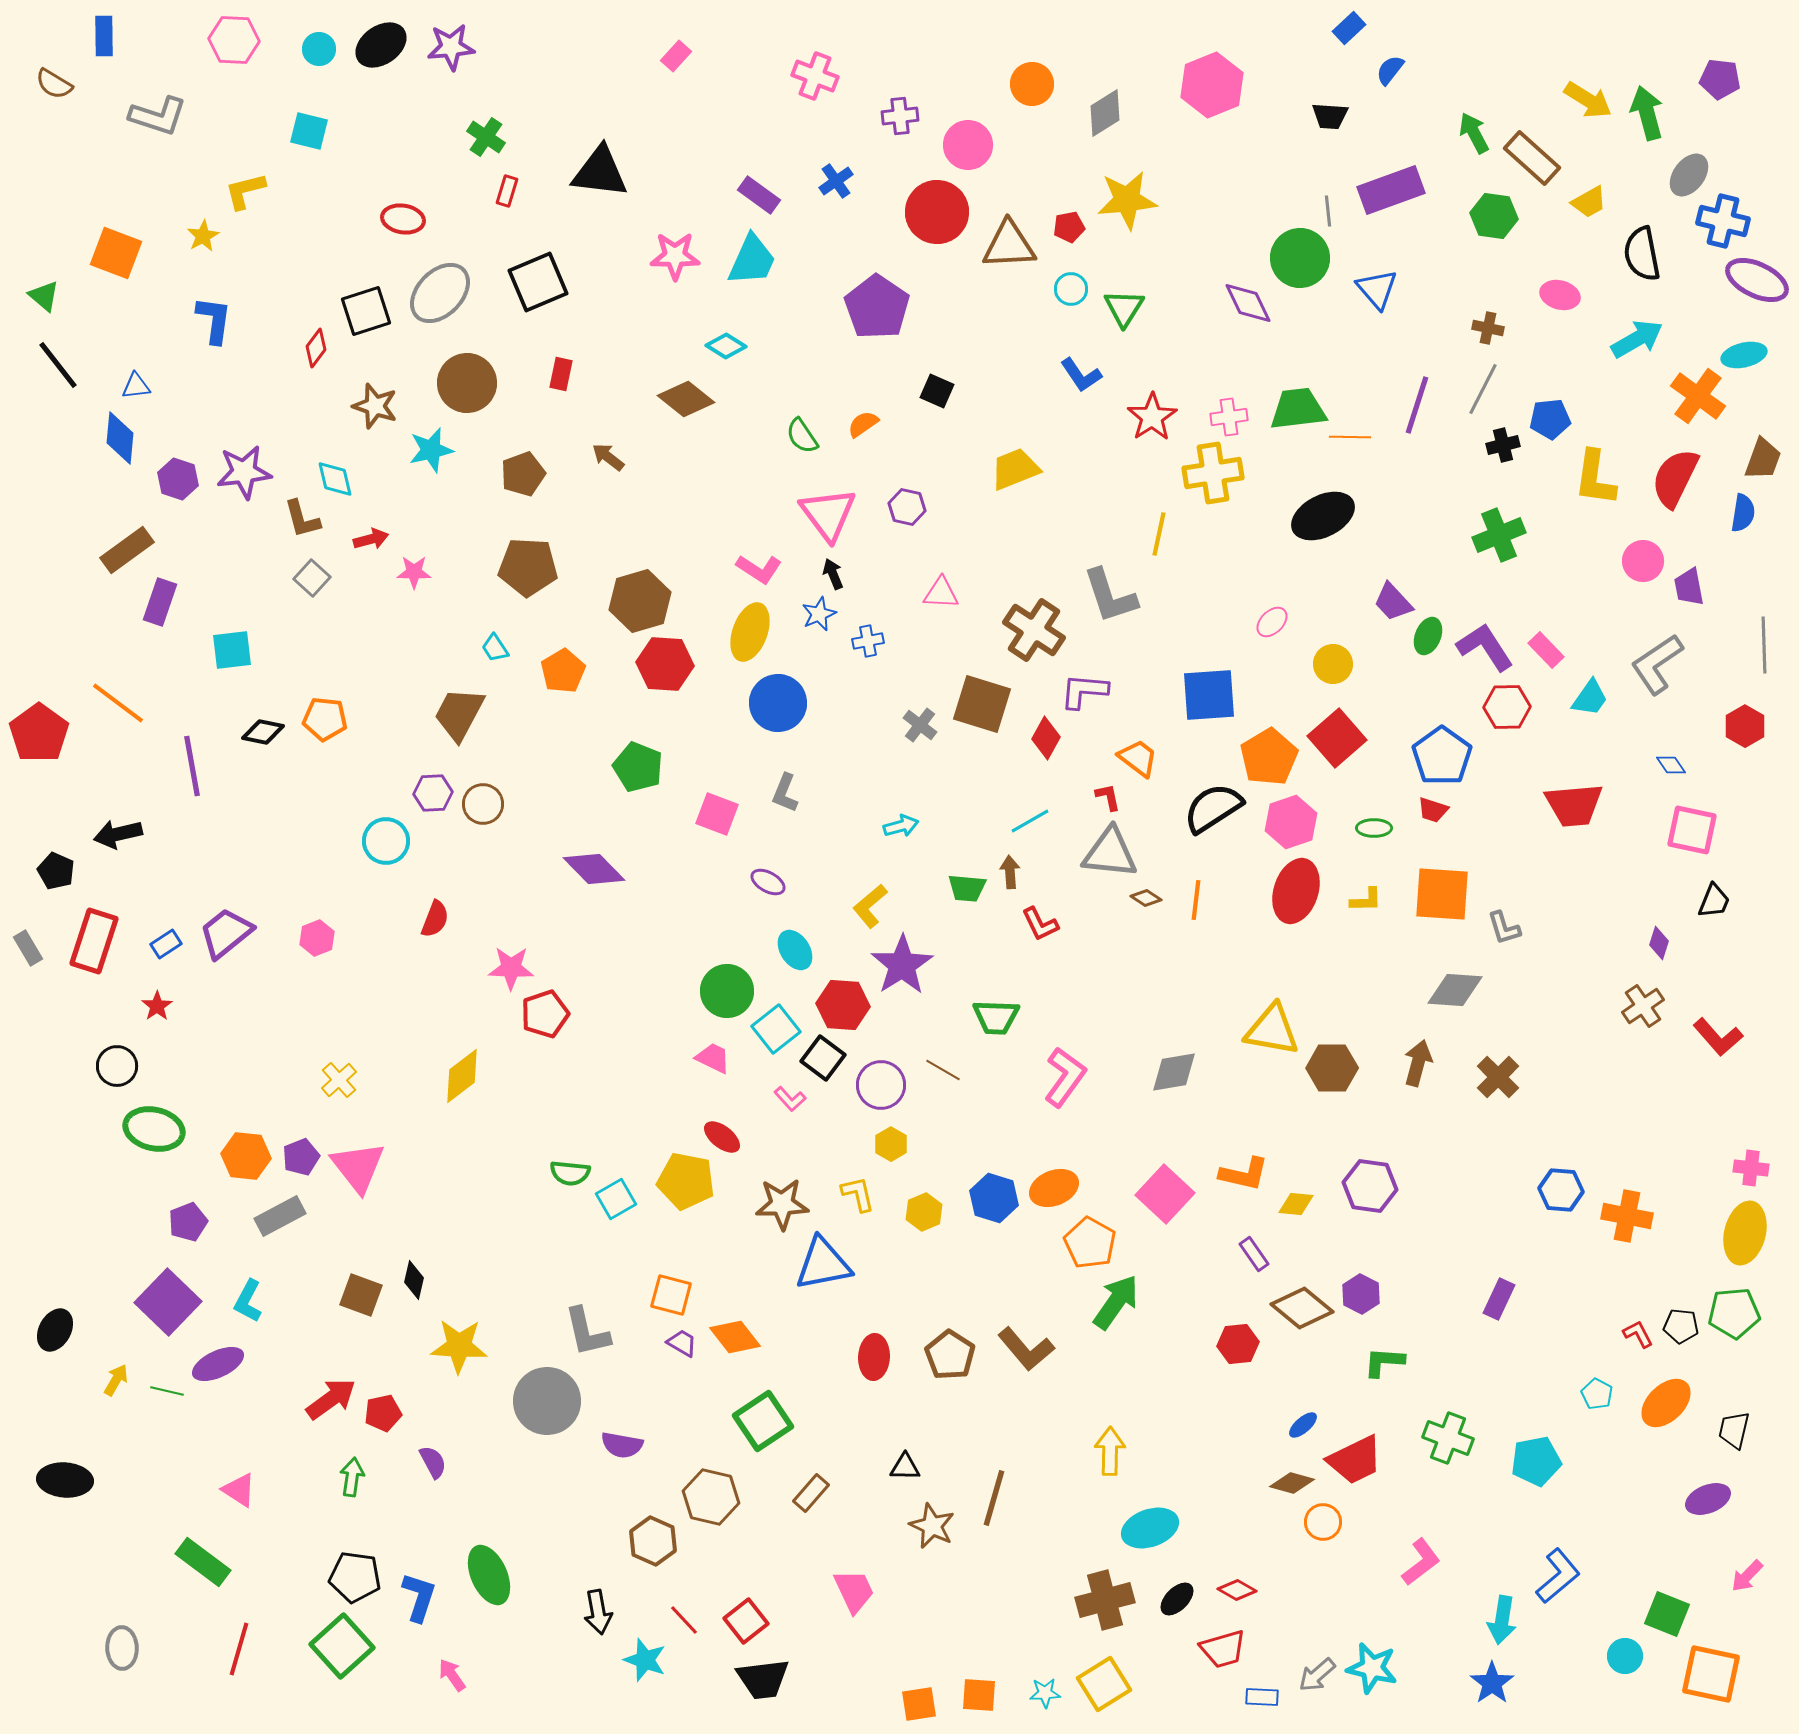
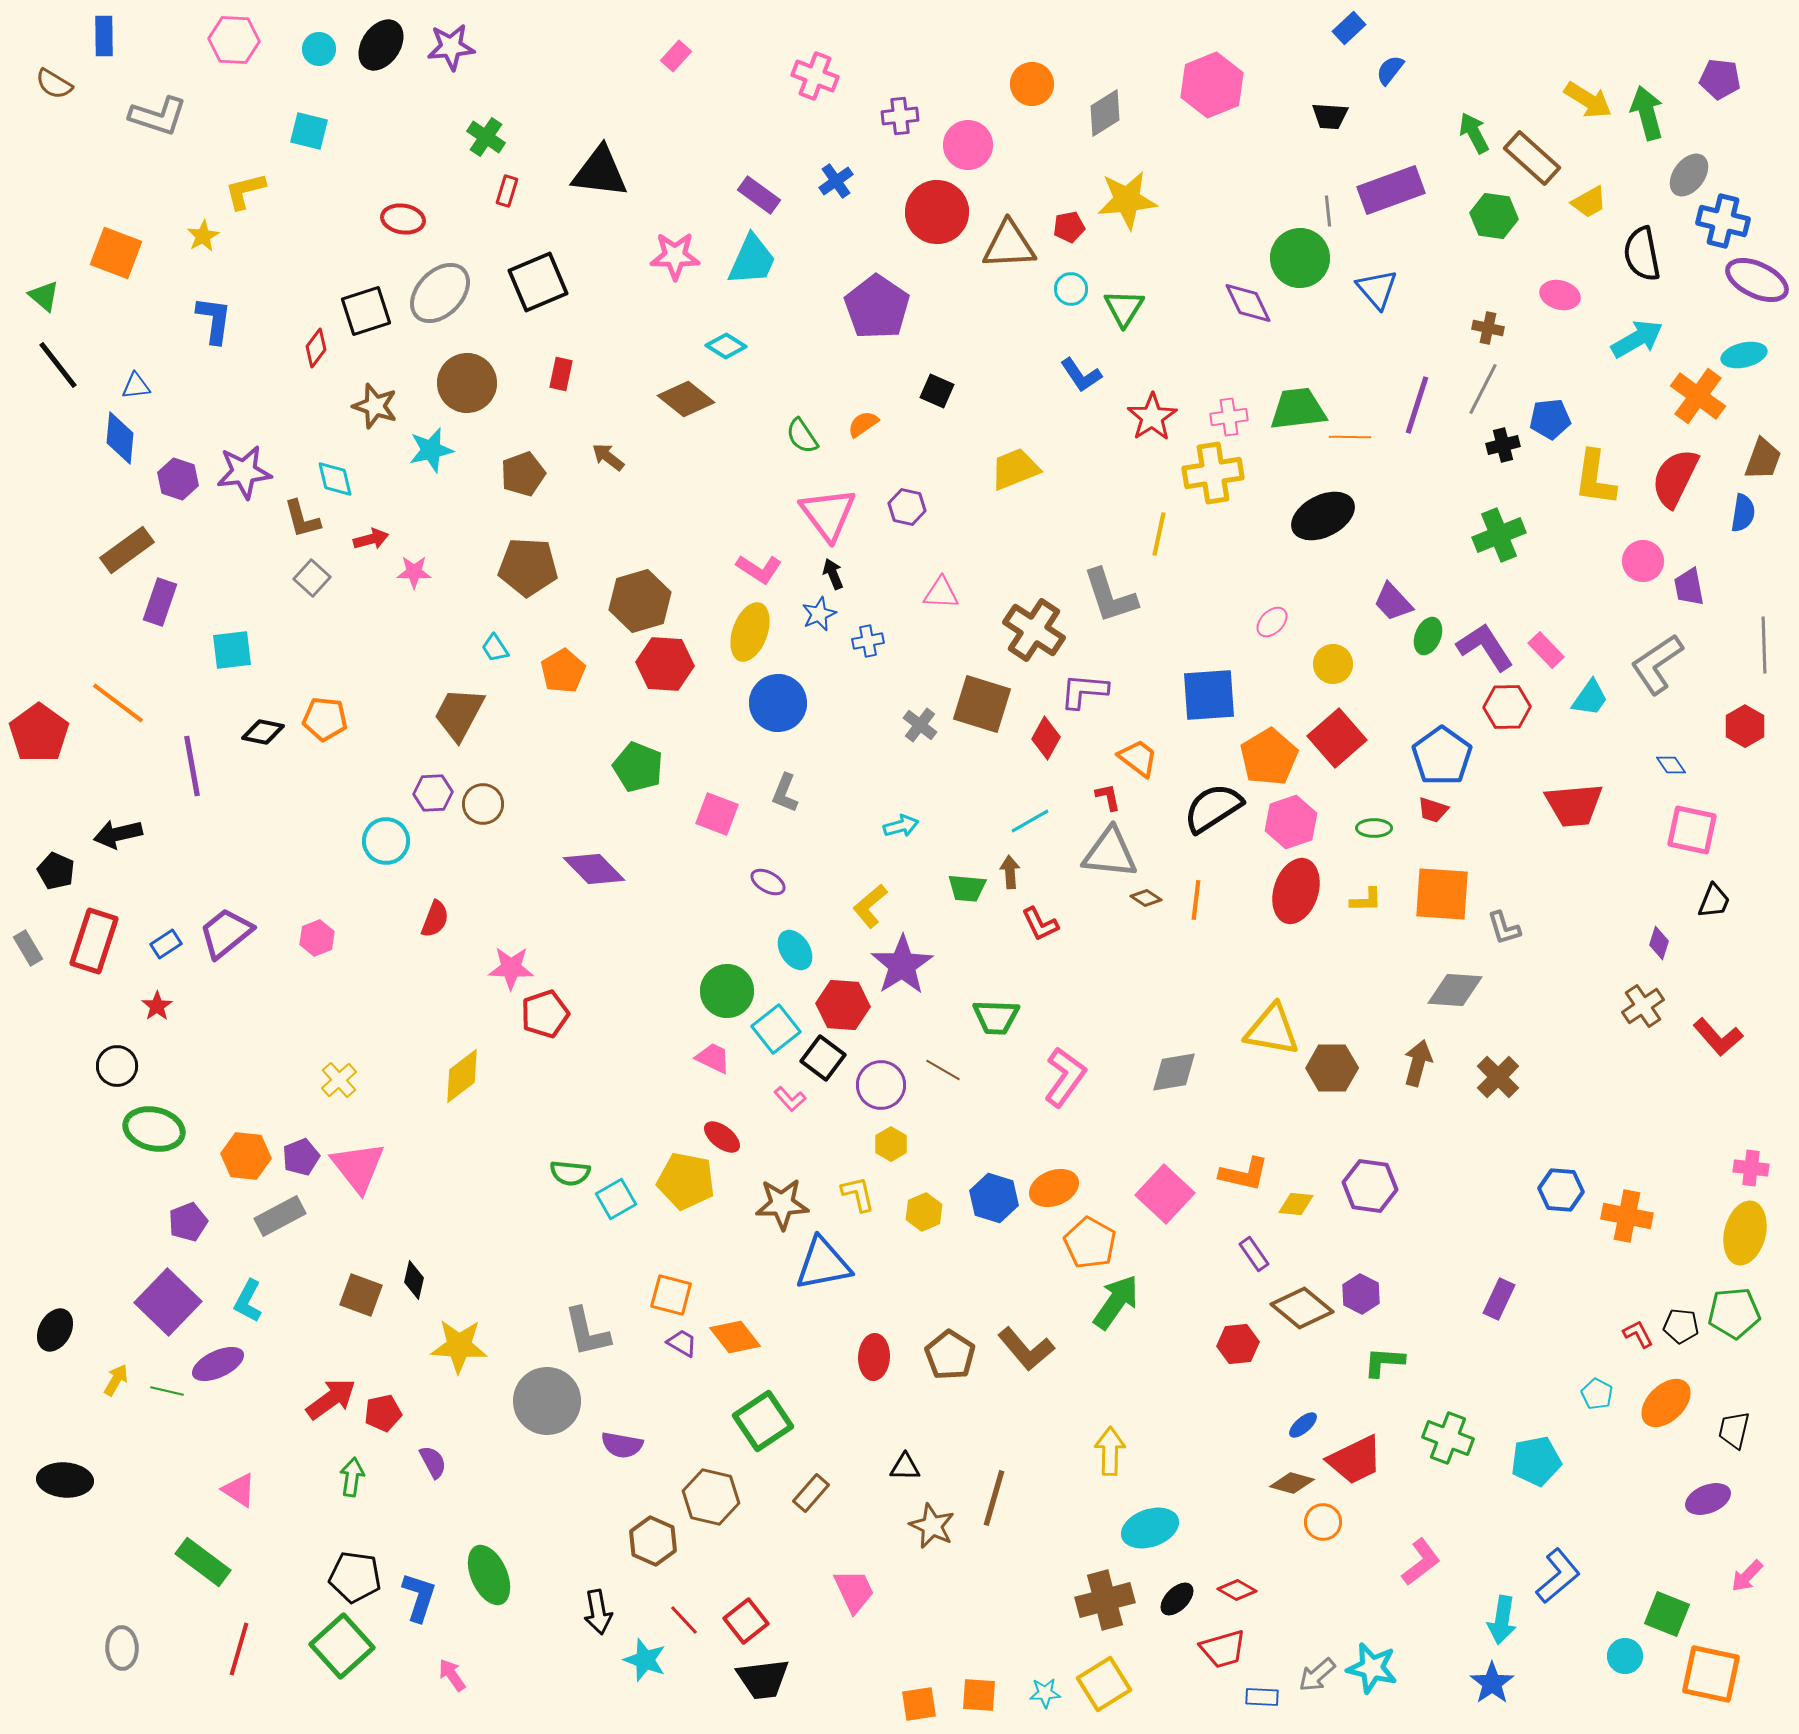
black ellipse at (381, 45): rotated 21 degrees counterclockwise
